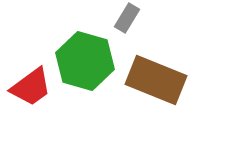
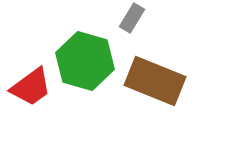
gray rectangle: moved 5 px right
brown rectangle: moved 1 px left, 1 px down
